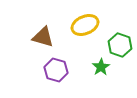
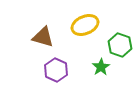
purple hexagon: rotated 10 degrees clockwise
